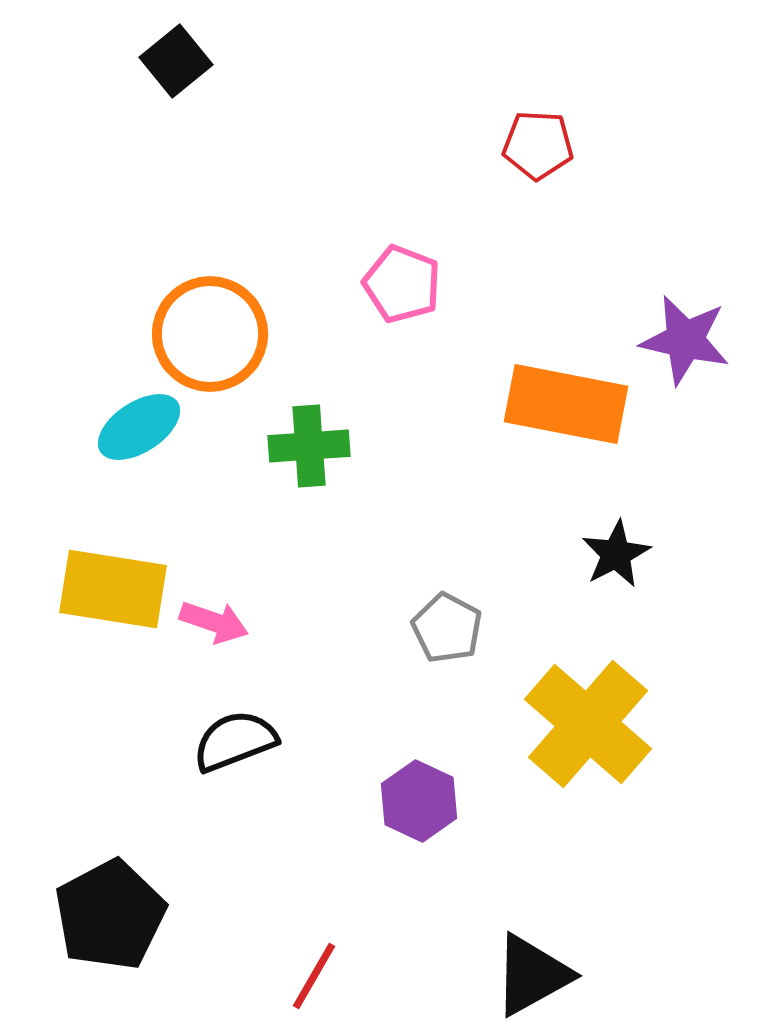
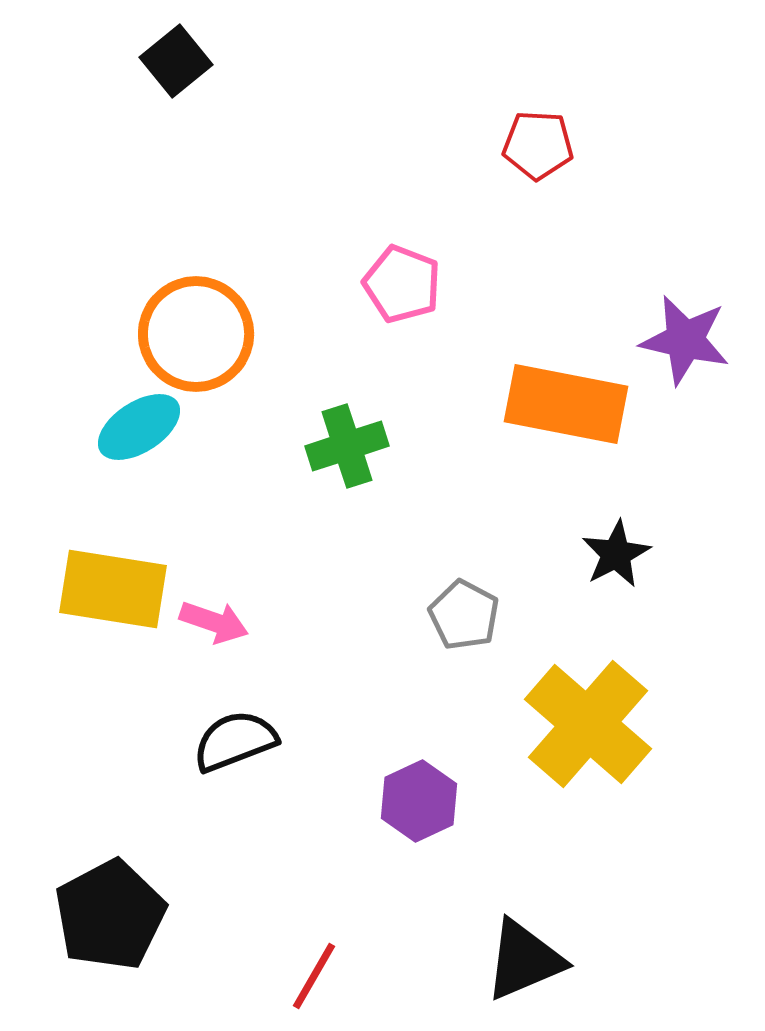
orange circle: moved 14 px left
green cross: moved 38 px right; rotated 14 degrees counterclockwise
gray pentagon: moved 17 px right, 13 px up
purple hexagon: rotated 10 degrees clockwise
black triangle: moved 8 px left, 15 px up; rotated 6 degrees clockwise
